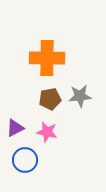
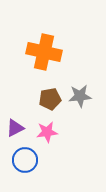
orange cross: moved 3 px left, 6 px up; rotated 12 degrees clockwise
pink star: rotated 20 degrees counterclockwise
